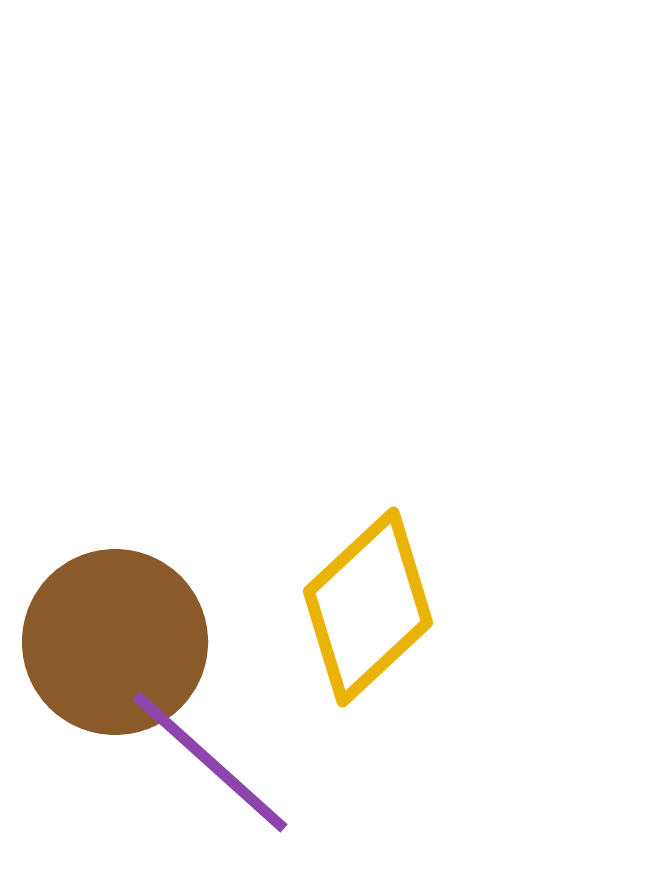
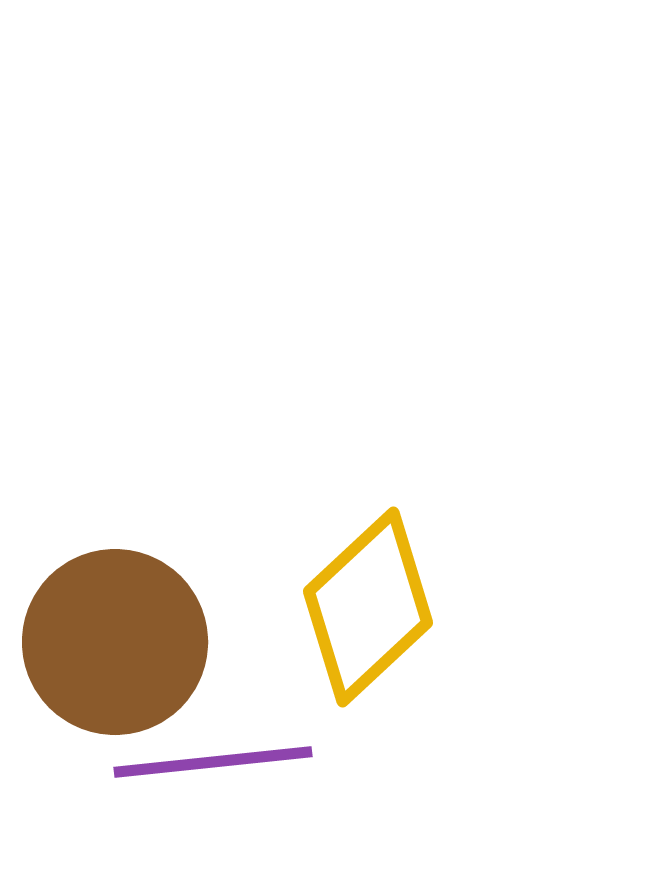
purple line: moved 3 px right; rotated 48 degrees counterclockwise
